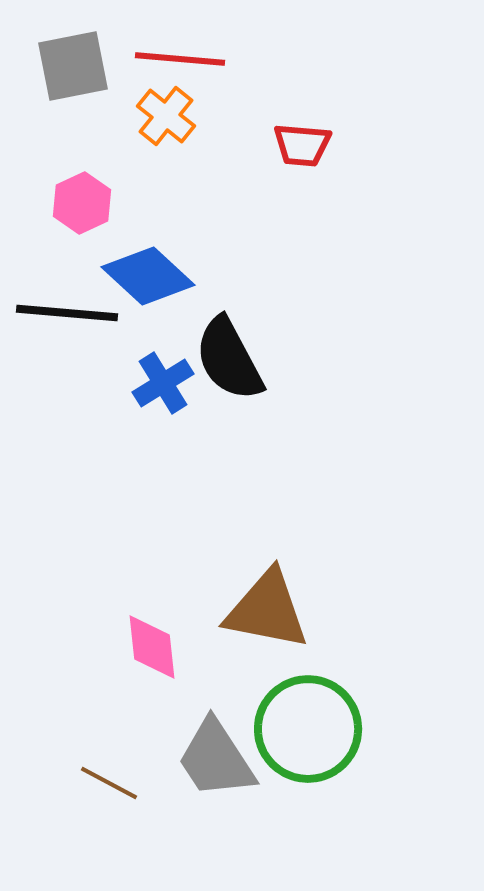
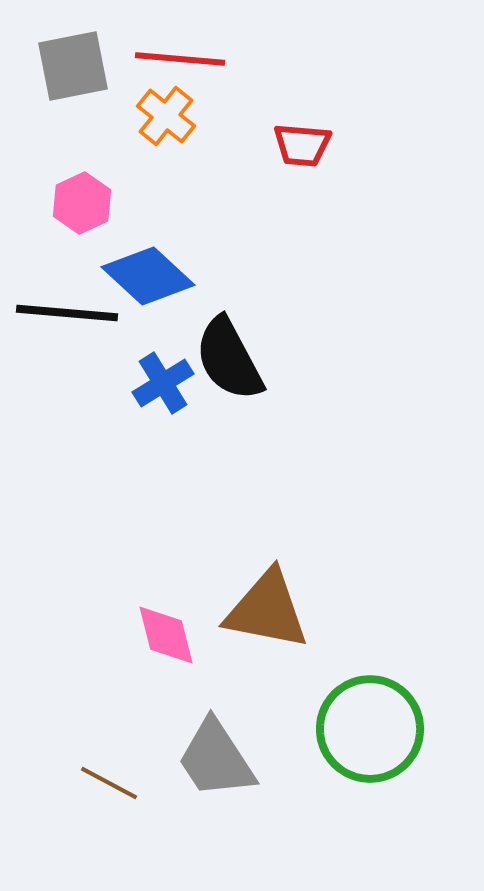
pink diamond: moved 14 px right, 12 px up; rotated 8 degrees counterclockwise
green circle: moved 62 px right
